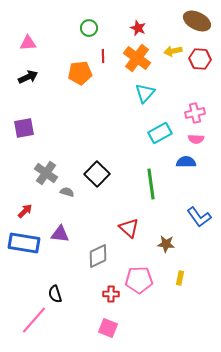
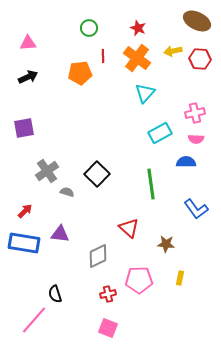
gray cross: moved 1 px right, 2 px up; rotated 20 degrees clockwise
blue L-shape: moved 3 px left, 8 px up
red cross: moved 3 px left; rotated 14 degrees counterclockwise
